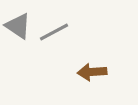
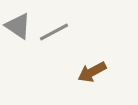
brown arrow: rotated 24 degrees counterclockwise
